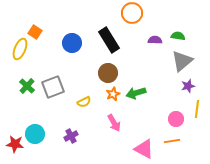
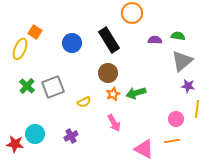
purple star: rotated 24 degrees clockwise
